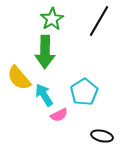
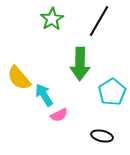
green arrow: moved 35 px right, 12 px down
cyan pentagon: moved 28 px right
